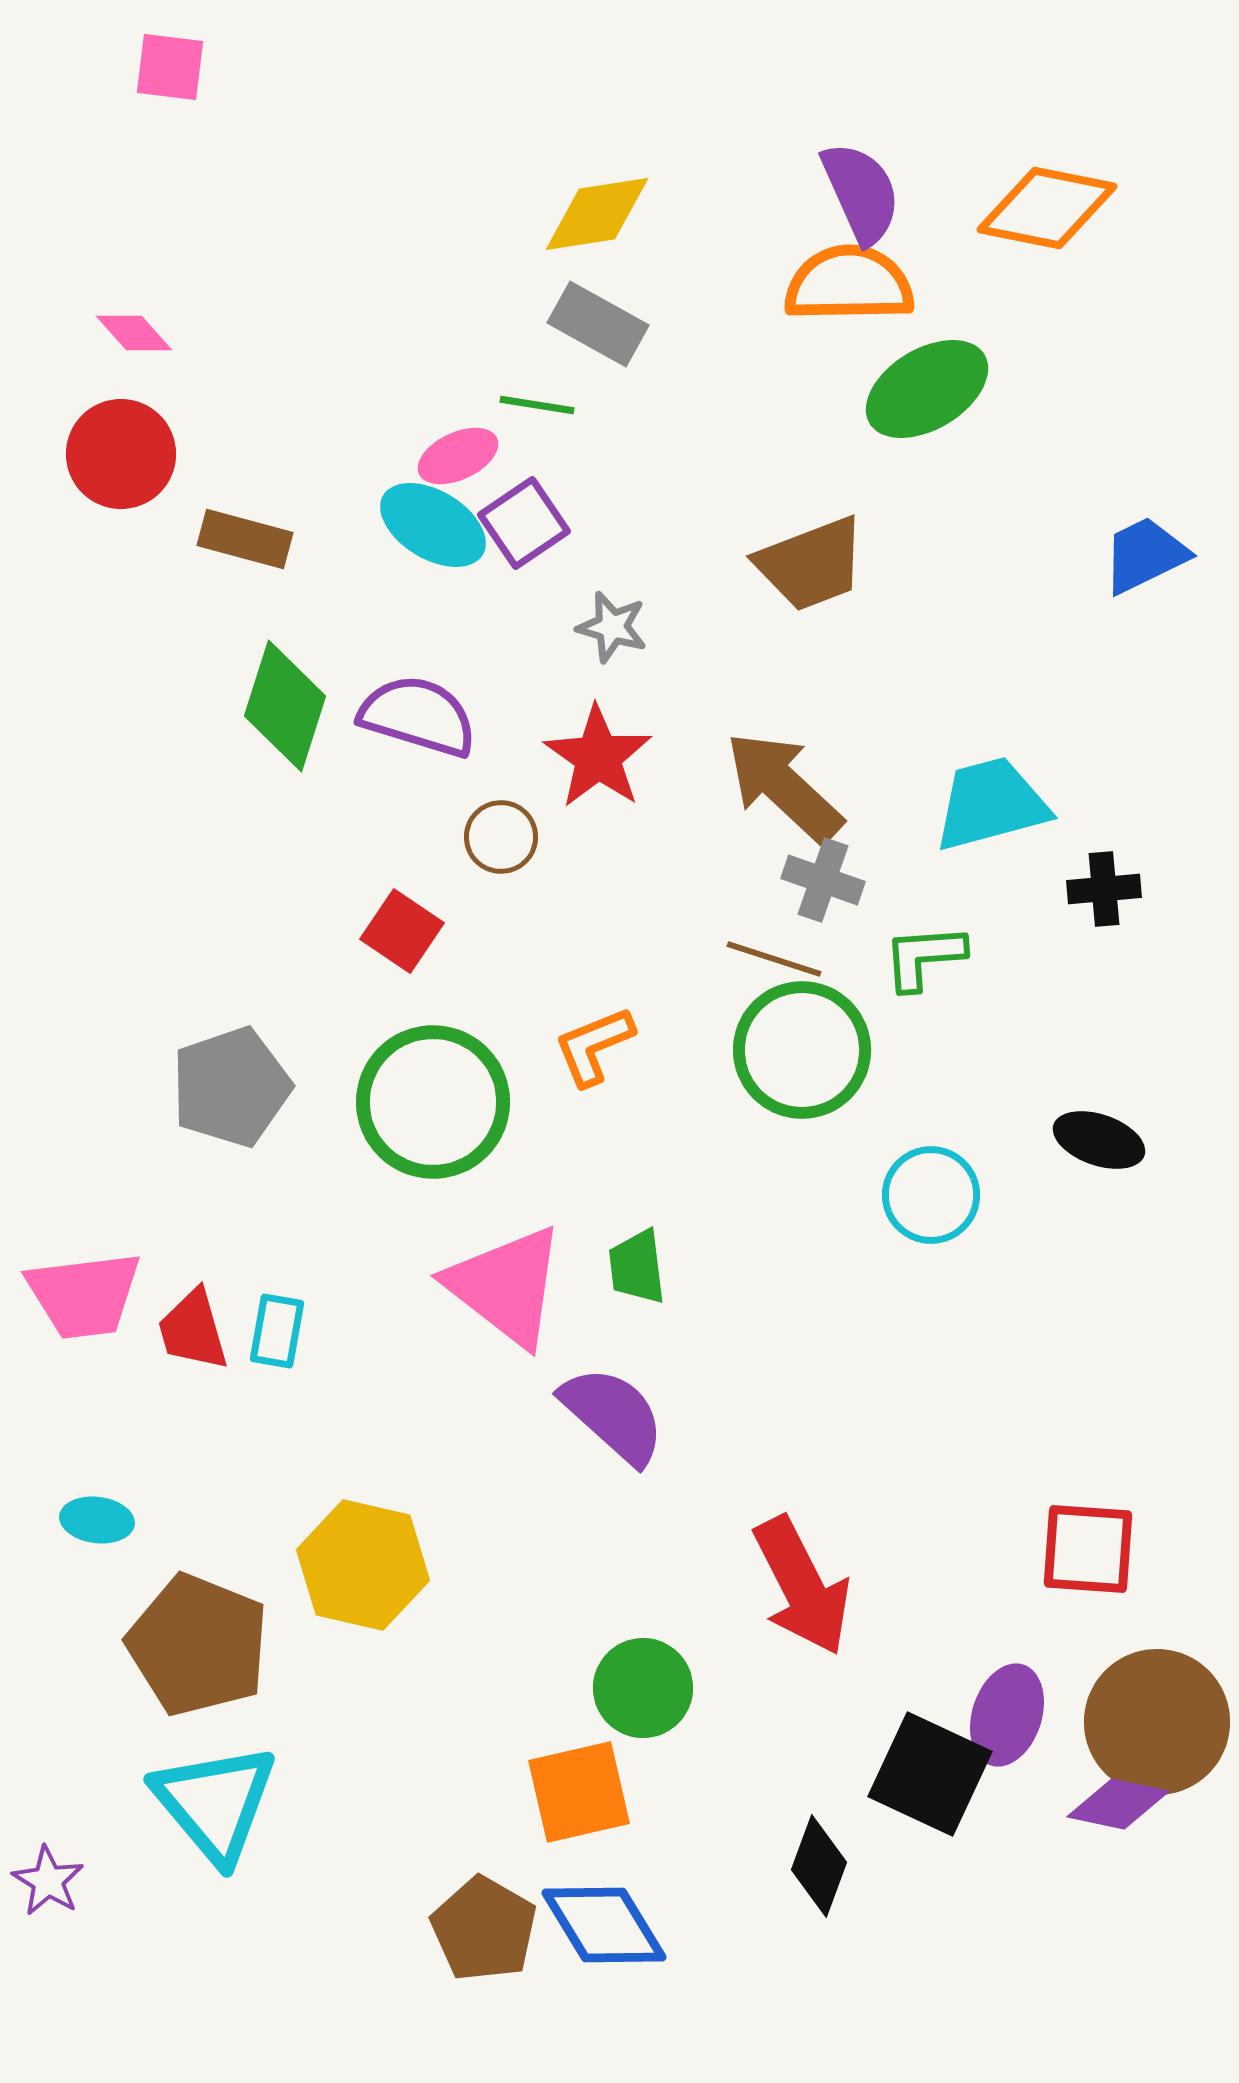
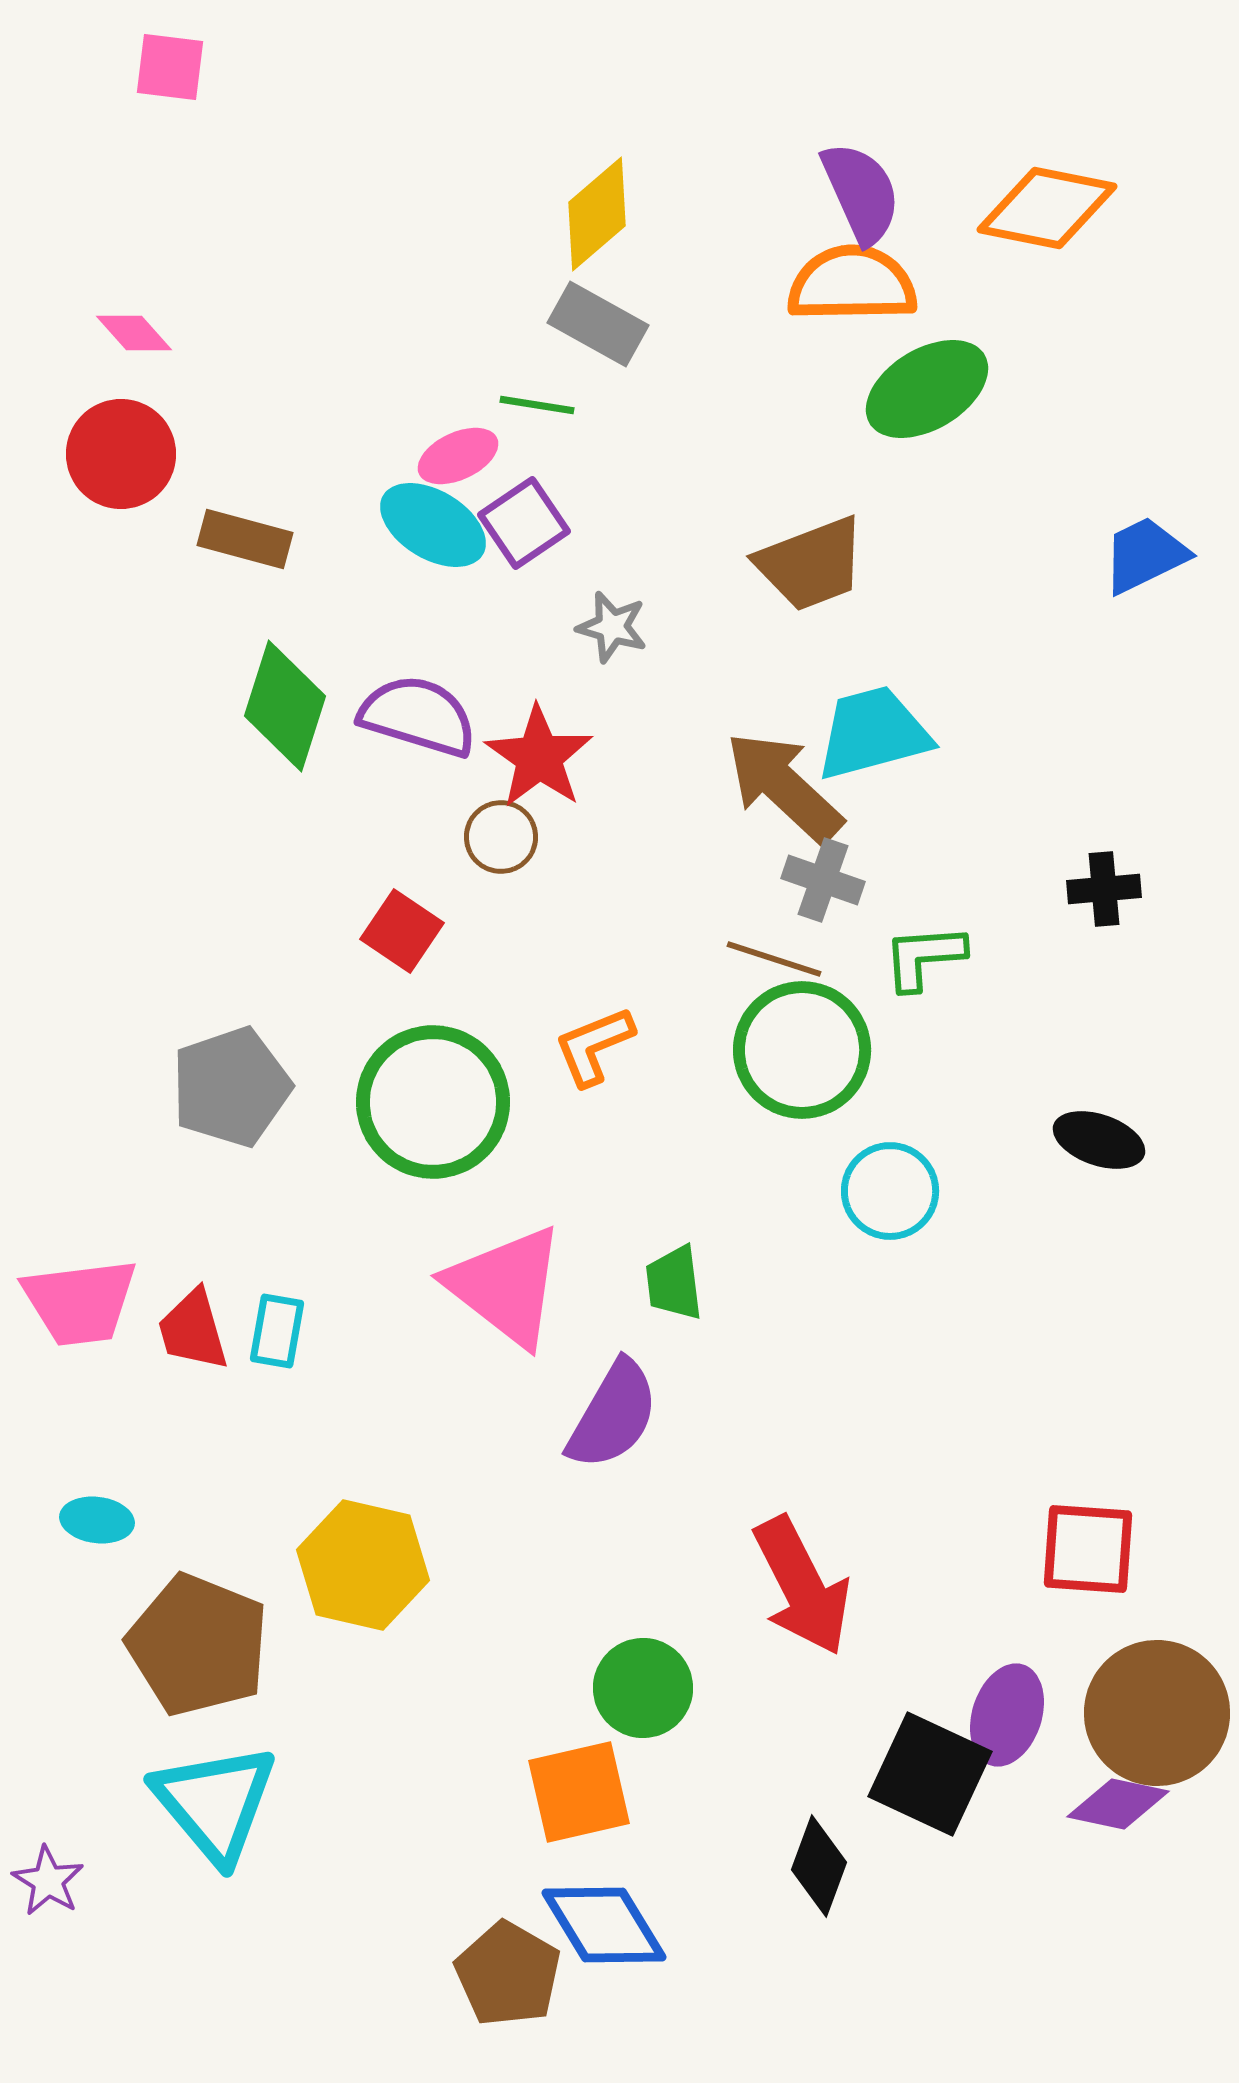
yellow diamond at (597, 214): rotated 32 degrees counterclockwise
orange semicircle at (849, 284): moved 3 px right
red star at (598, 757): moved 59 px left
cyan trapezoid at (991, 804): moved 118 px left, 71 px up
cyan circle at (931, 1195): moved 41 px left, 4 px up
green trapezoid at (637, 1267): moved 37 px right, 16 px down
pink trapezoid at (84, 1295): moved 4 px left, 7 px down
purple semicircle at (613, 1415): rotated 78 degrees clockwise
brown circle at (1157, 1722): moved 9 px up
brown pentagon at (484, 1929): moved 24 px right, 45 px down
